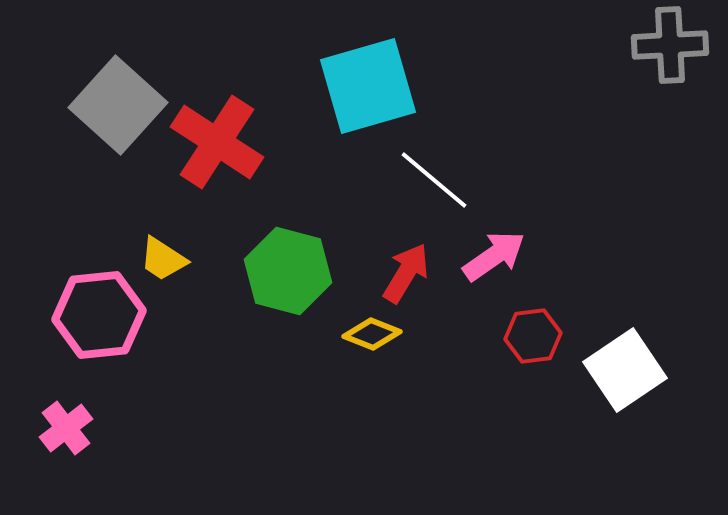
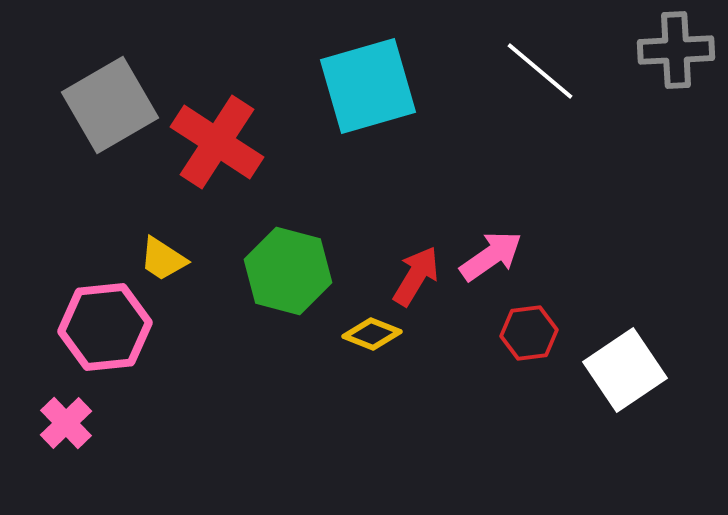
gray cross: moved 6 px right, 5 px down
gray square: moved 8 px left; rotated 18 degrees clockwise
white line: moved 106 px right, 109 px up
pink arrow: moved 3 px left
red arrow: moved 10 px right, 3 px down
pink hexagon: moved 6 px right, 12 px down
red hexagon: moved 4 px left, 3 px up
pink cross: moved 5 px up; rotated 6 degrees counterclockwise
